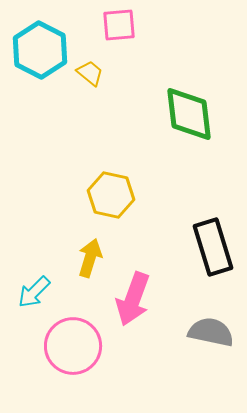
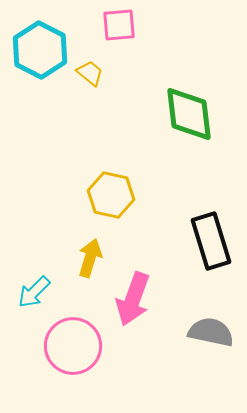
black rectangle: moved 2 px left, 6 px up
